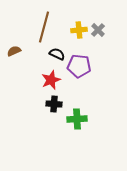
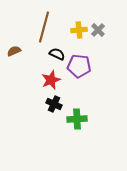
black cross: rotated 21 degrees clockwise
